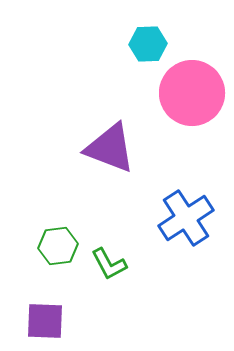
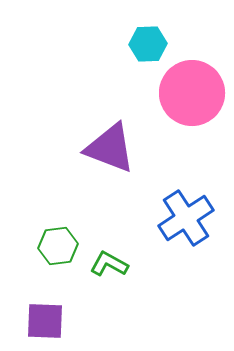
green L-shape: rotated 147 degrees clockwise
